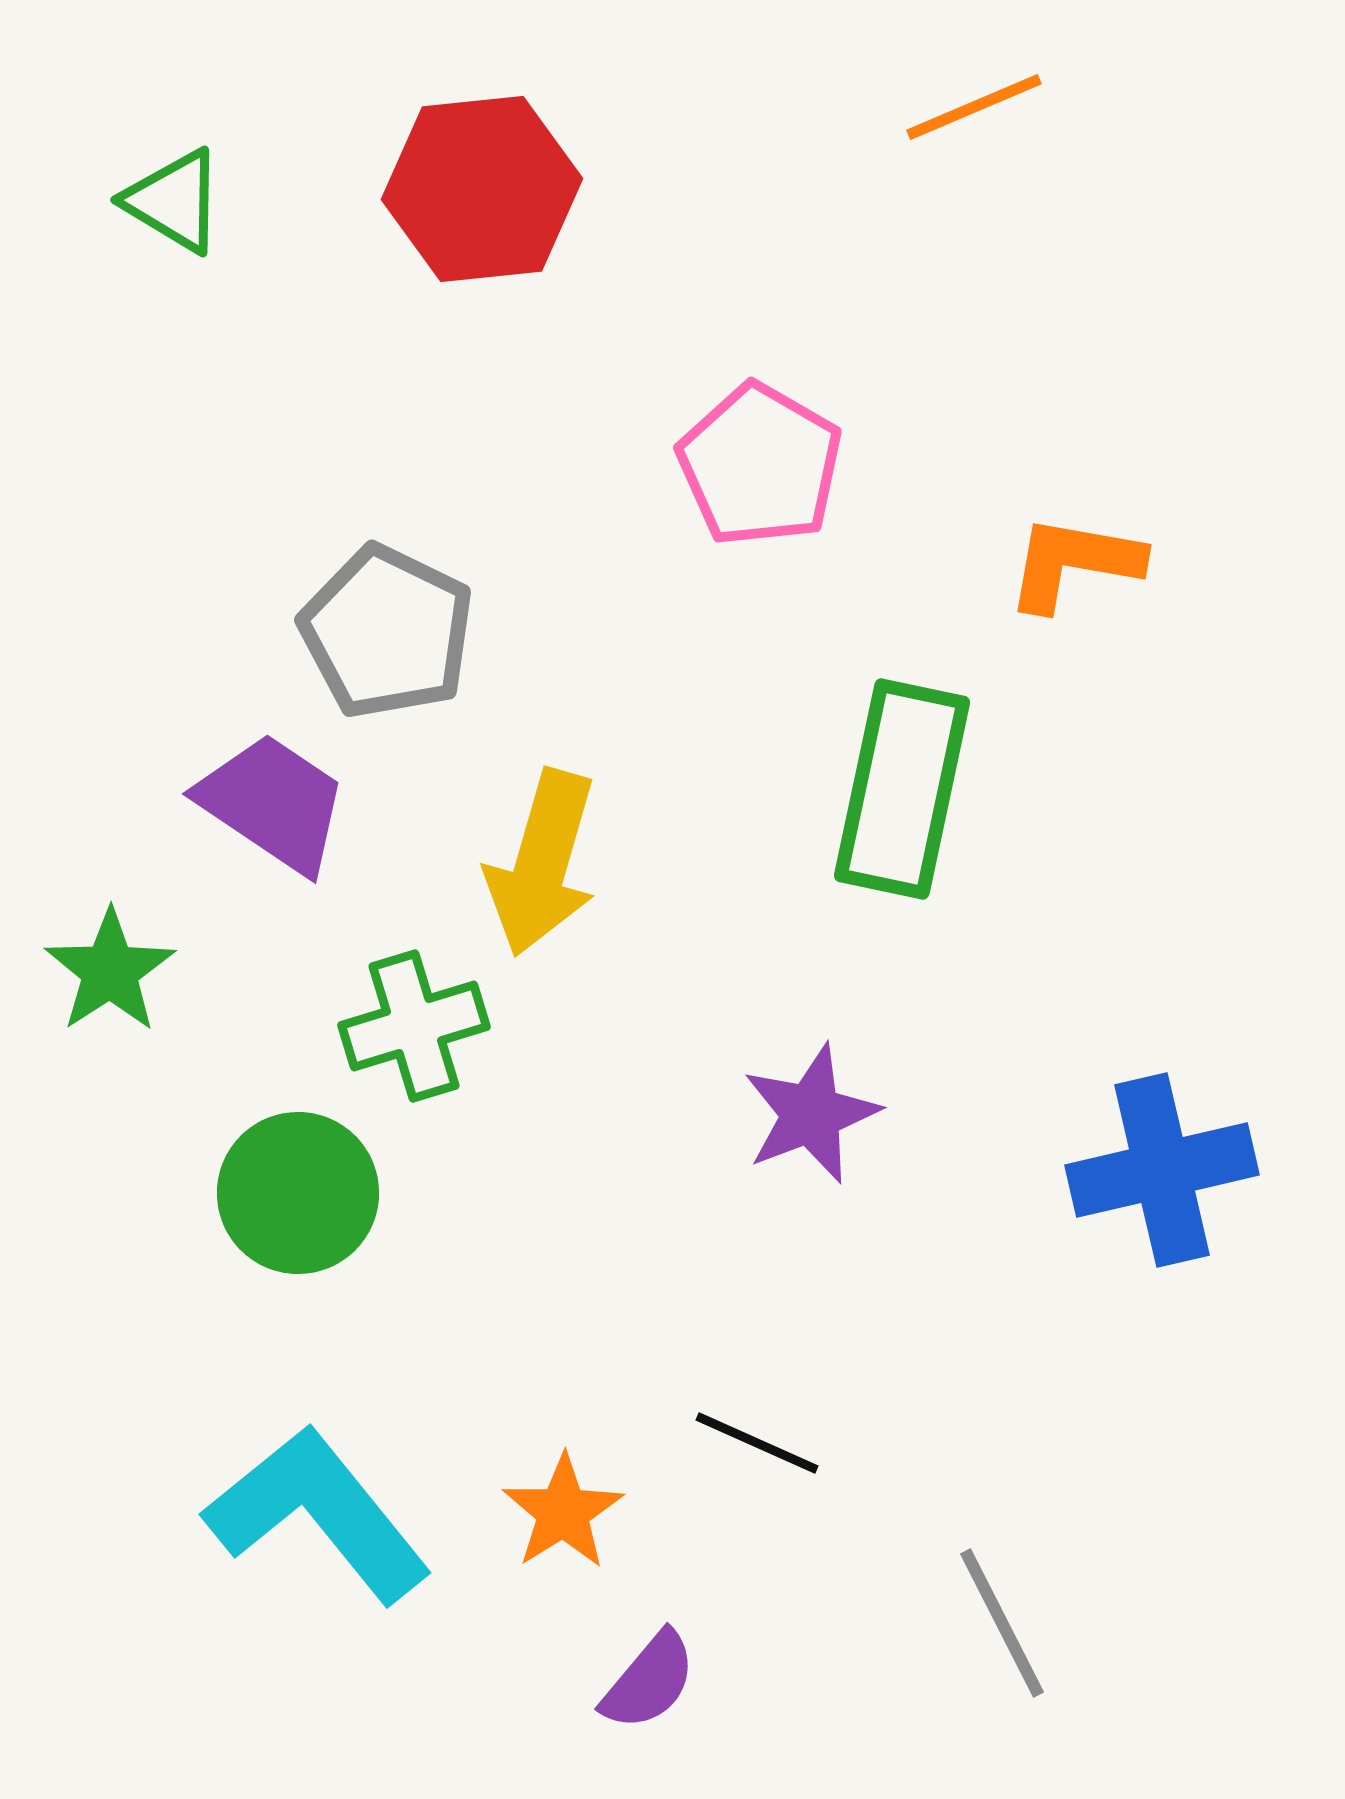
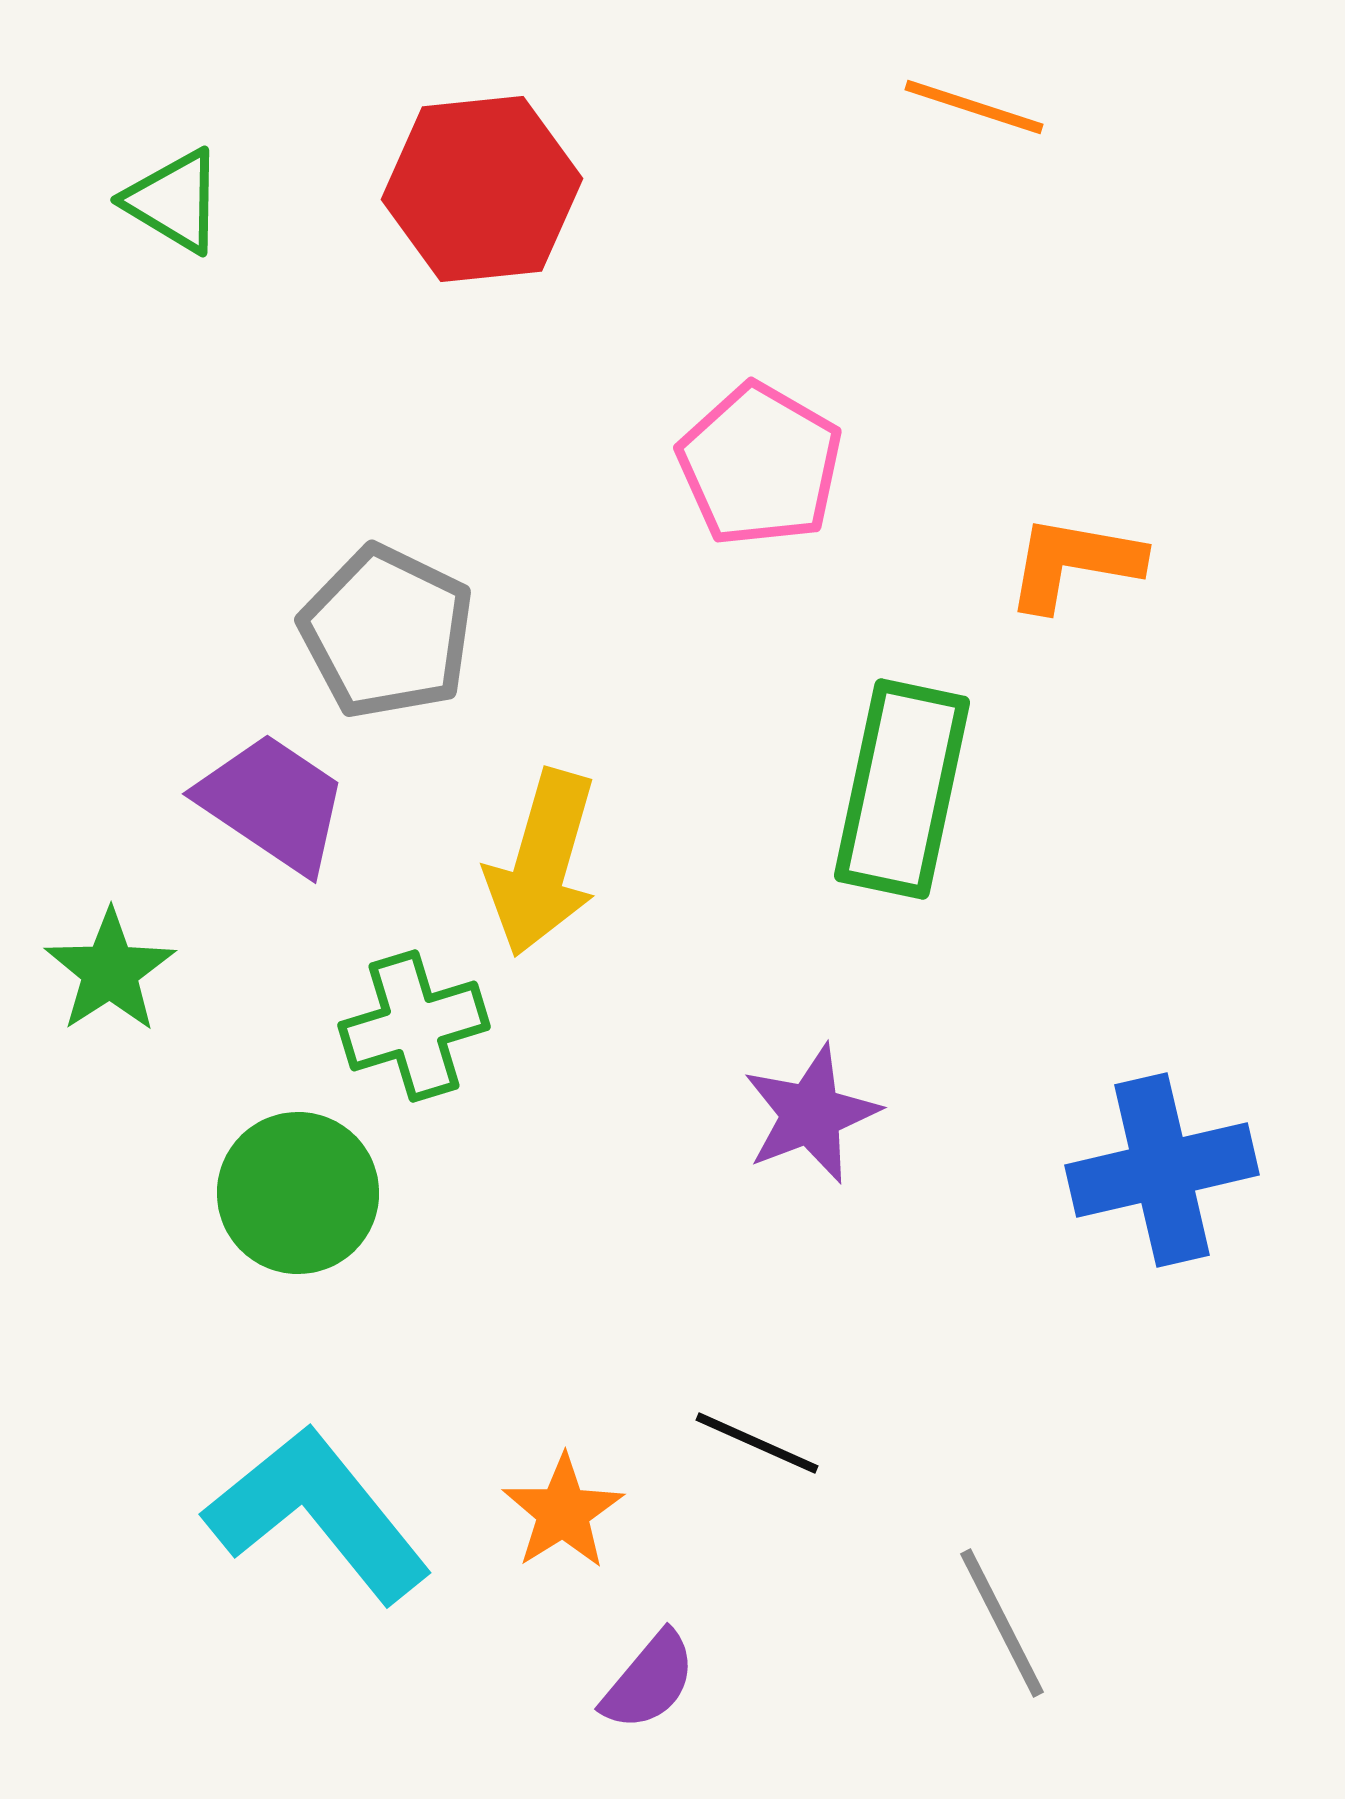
orange line: rotated 41 degrees clockwise
